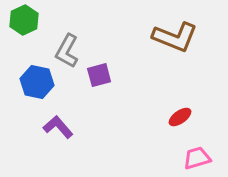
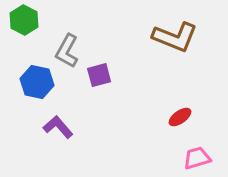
green hexagon: rotated 8 degrees counterclockwise
